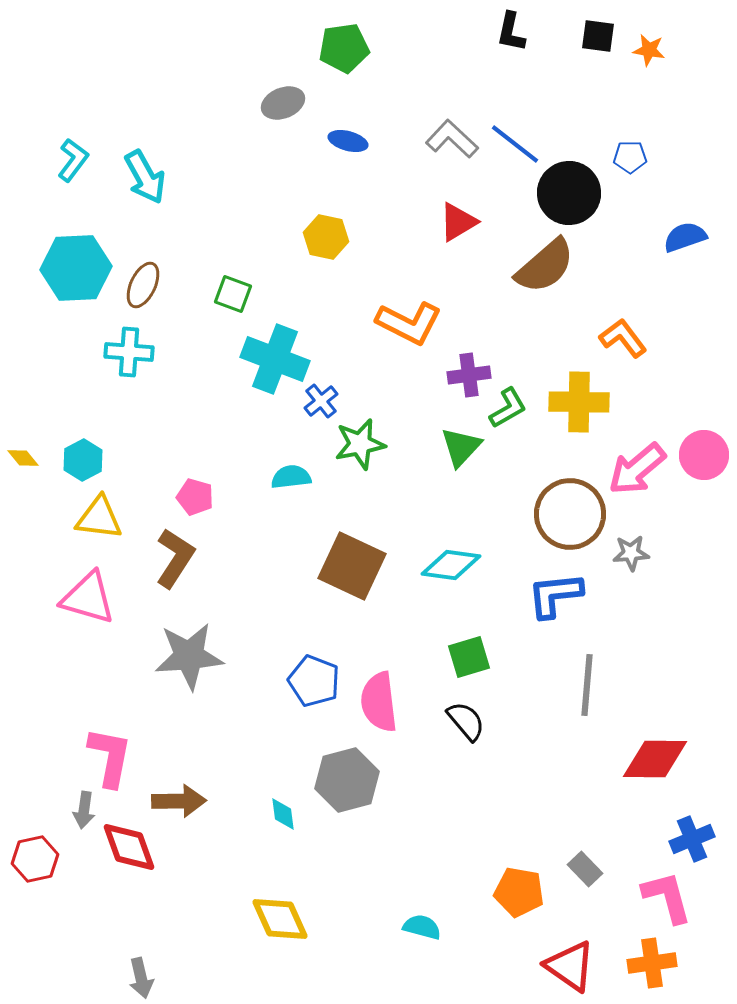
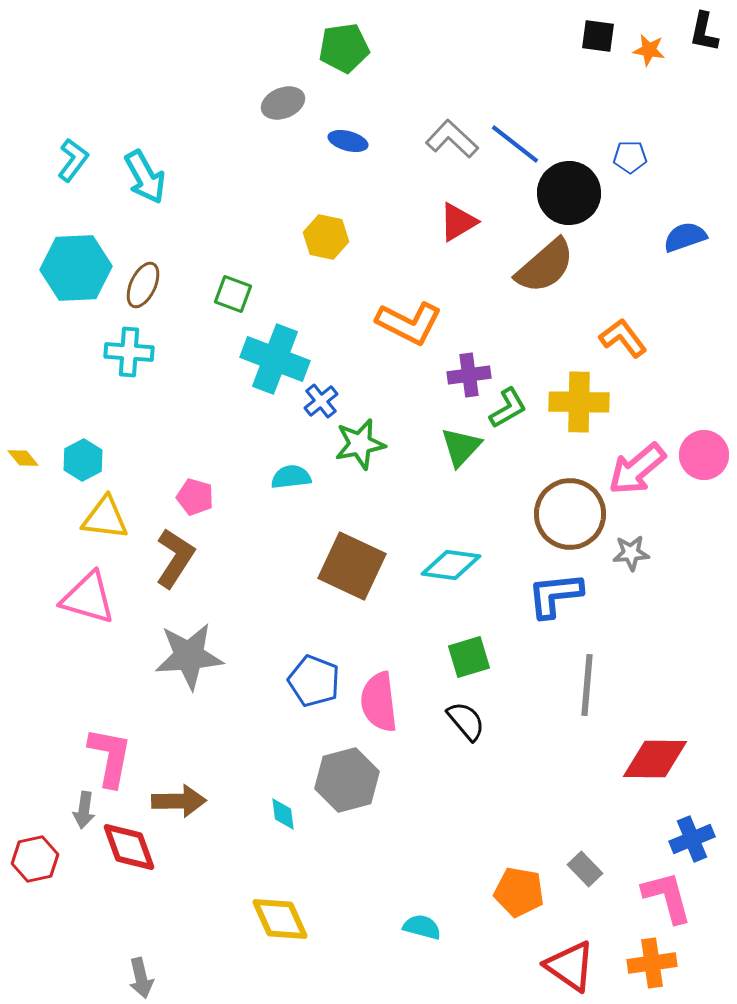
black L-shape at (511, 32): moved 193 px right
yellow triangle at (99, 518): moved 6 px right
